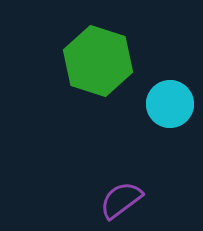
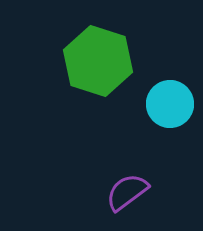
purple semicircle: moved 6 px right, 8 px up
